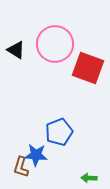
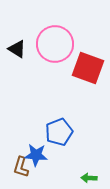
black triangle: moved 1 px right, 1 px up
